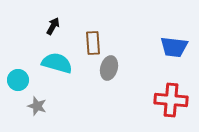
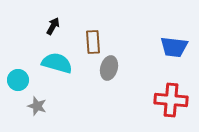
brown rectangle: moved 1 px up
